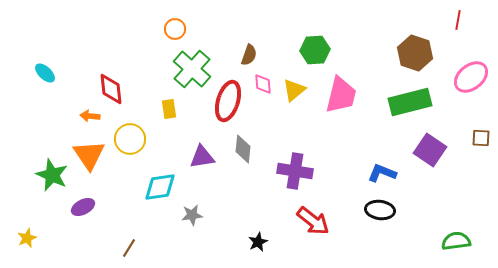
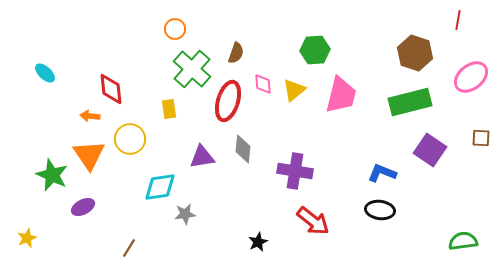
brown semicircle: moved 13 px left, 2 px up
gray star: moved 7 px left, 1 px up
green semicircle: moved 7 px right
